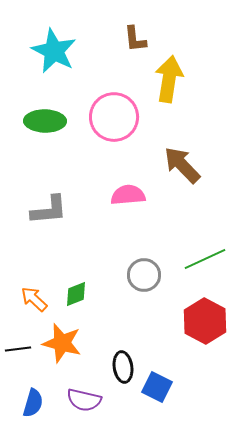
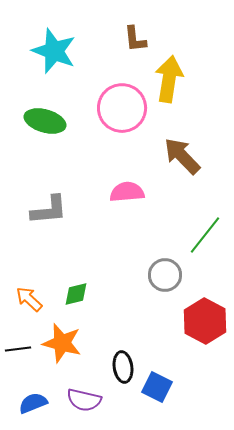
cyan star: rotated 6 degrees counterclockwise
pink circle: moved 8 px right, 9 px up
green ellipse: rotated 15 degrees clockwise
brown arrow: moved 9 px up
pink semicircle: moved 1 px left, 3 px up
green line: moved 24 px up; rotated 27 degrees counterclockwise
gray circle: moved 21 px right
green diamond: rotated 8 degrees clockwise
orange arrow: moved 5 px left
blue semicircle: rotated 128 degrees counterclockwise
